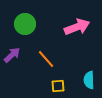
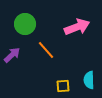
orange line: moved 9 px up
yellow square: moved 5 px right
